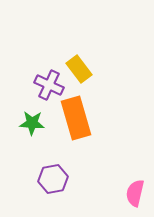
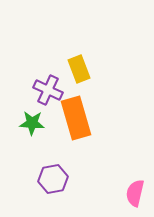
yellow rectangle: rotated 16 degrees clockwise
purple cross: moved 1 px left, 5 px down
